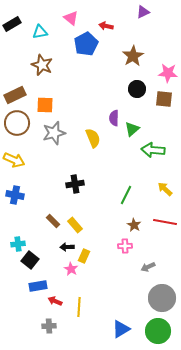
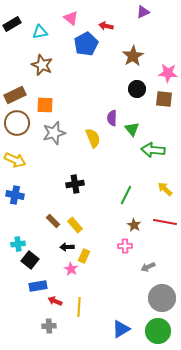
purple semicircle at (114, 118): moved 2 px left
green triangle at (132, 129): rotated 28 degrees counterclockwise
yellow arrow at (14, 160): moved 1 px right
